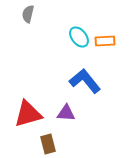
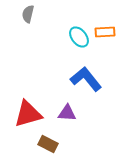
orange rectangle: moved 9 px up
blue L-shape: moved 1 px right, 2 px up
purple triangle: moved 1 px right
brown rectangle: rotated 48 degrees counterclockwise
